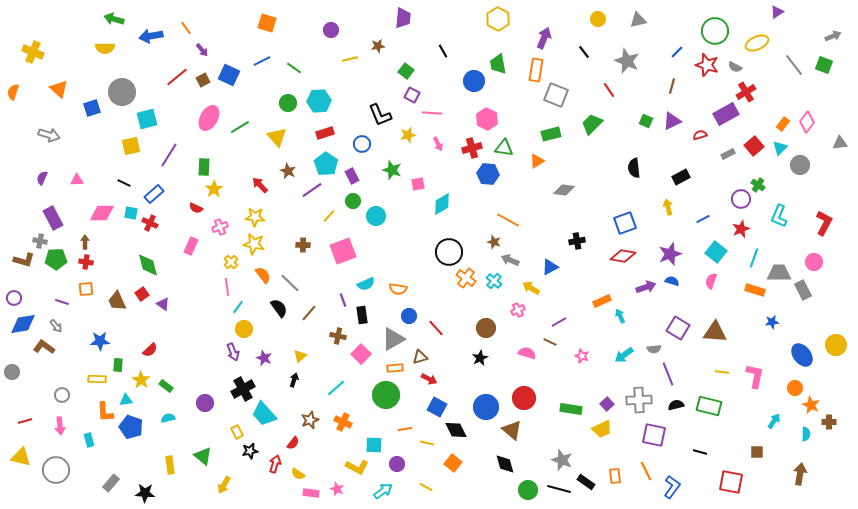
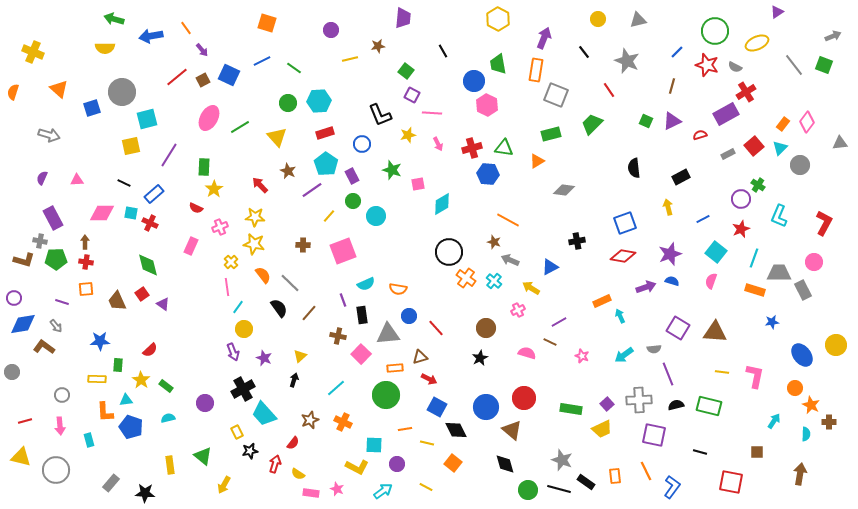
pink hexagon at (487, 119): moved 14 px up
gray triangle at (393, 339): moved 5 px left, 5 px up; rotated 25 degrees clockwise
